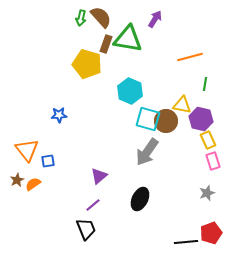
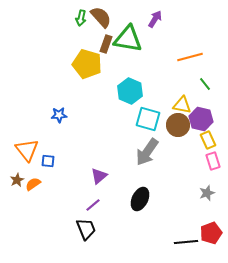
green line: rotated 48 degrees counterclockwise
brown circle: moved 12 px right, 4 px down
blue square: rotated 16 degrees clockwise
